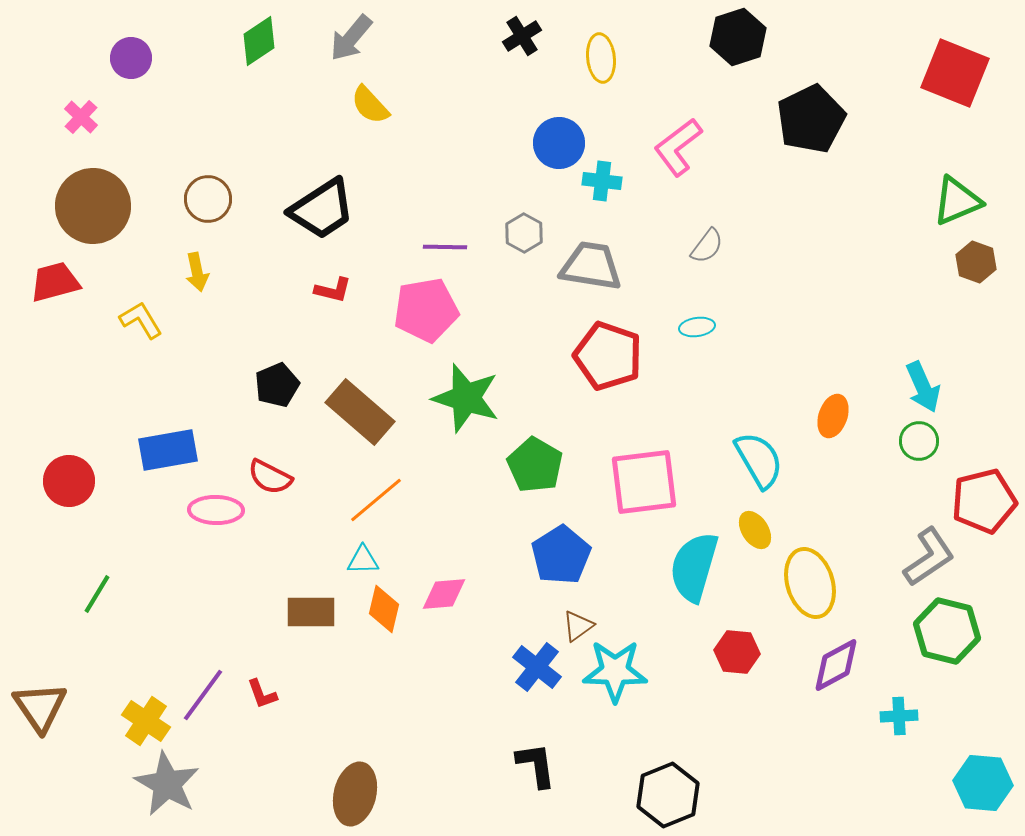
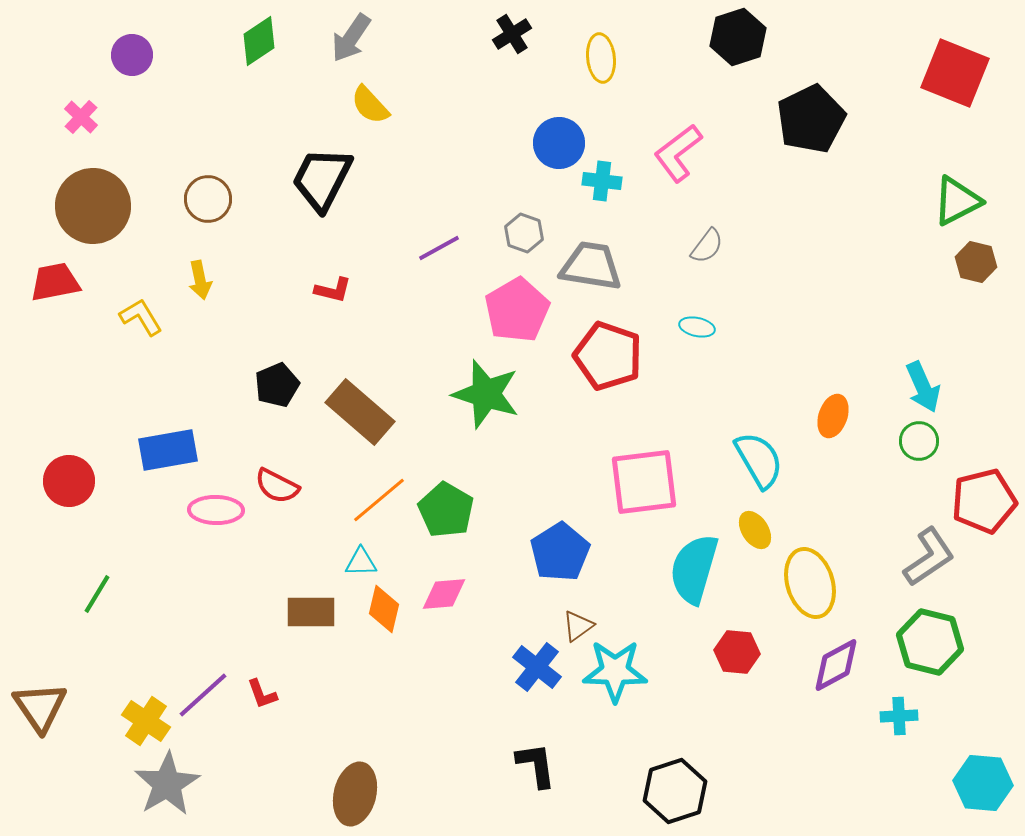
black cross at (522, 36): moved 10 px left, 2 px up
gray arrow at (351, 38): rotated 6 degrees counterclockwise
purple circle at (131, 58): moved 1 px right, 3 px up
pink L-shape at (678, 147): moved 6 px down
green triangle at (957, 201): rotated 4 degrees counterclockwise
black trapezoid at (322, 209): moved 30 px up; rotated 150 degrees clockwise
gray hexagon at (524, 233): rotated 9 degrees counterclockwise
purple line at (445, 247): moved 6 px left, 1 px down; rotated 30 degrees counterclockwise
brown hexagon at (976, 262): rotated 6 degrees counterclockwise
yellow arrow at (197, 272): moved 3 px right, 8 px down
red trapezoid at (55, 282): rotated 4 degrees clockwise
pink pentagon at (426, 310): moved 91 px right; rotated 20 degrees counterclockwise
yellow L-shape at (141, 320): moved 3 px up
cyan ellipse at (697, 327): rotated 20 degrees clockwise
green star at (466, 398): moved 20 px right, 4 px up
green pentagon at (535, 465): moved 89 px left, 45 px down
red semicircle at (270, 477): moved 7 px right, 9 px down
orange line at (376, 500): moved 3 px right
blue pentagon at (561, 555): moved 1 px left, 3 px up
cyan triangle at (363, 560): moved 2 px left, 2 px down
cyan semicircle at (694, 567): moved 2 px down
green hexagon at (947, 631): moved 17 px left, 11 px down
purple line at (203, 695): rotated 12 degrees clockwise
gray star at (167, 784): rotated 12 degrees clockwise
black hexagon at (668, 795): moved 7 px right, 4 px up; rotated 4 degrees clockwise
